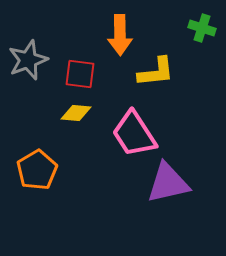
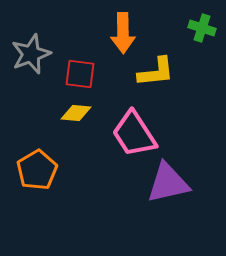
orange arrow: moved 3 px right, 2 px up
gray star: moved 3 px right, 6 px up
